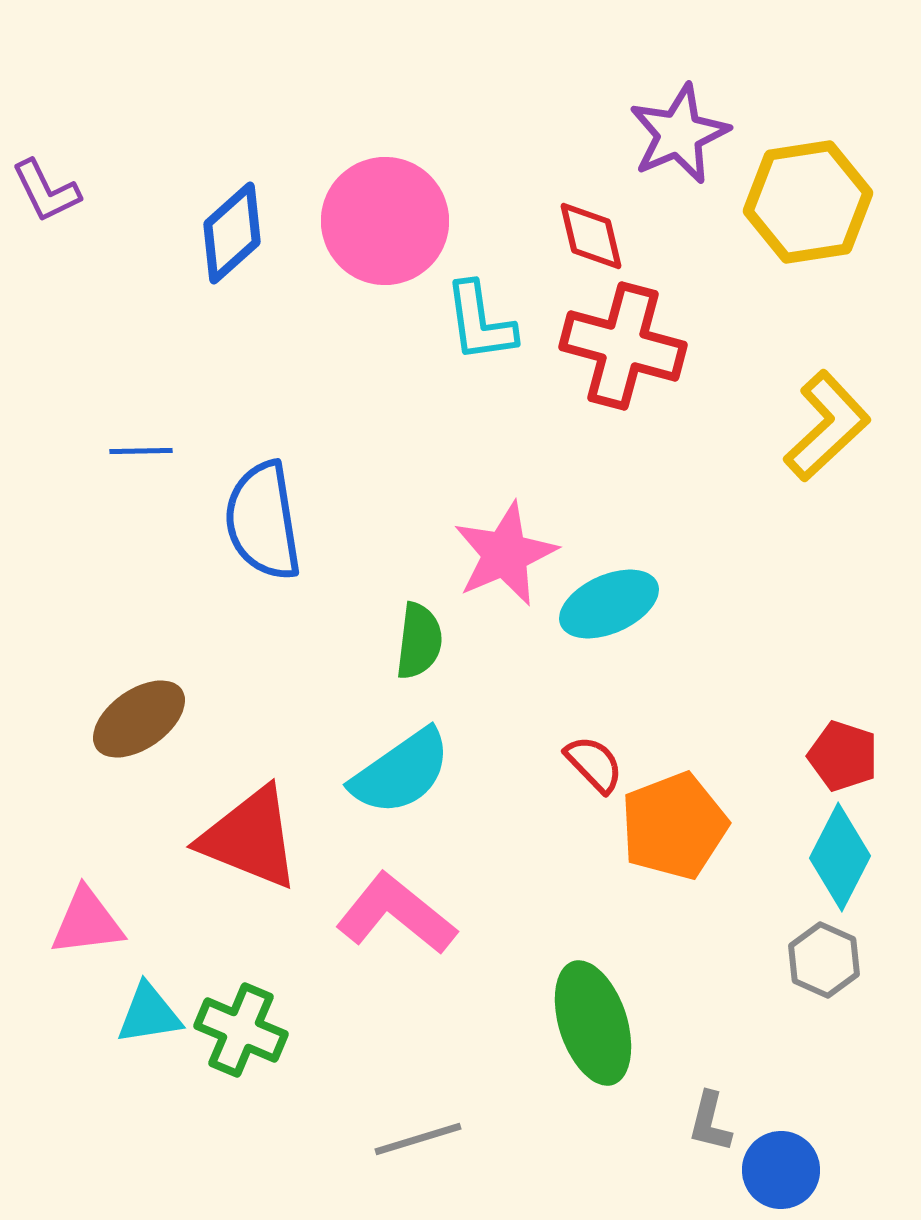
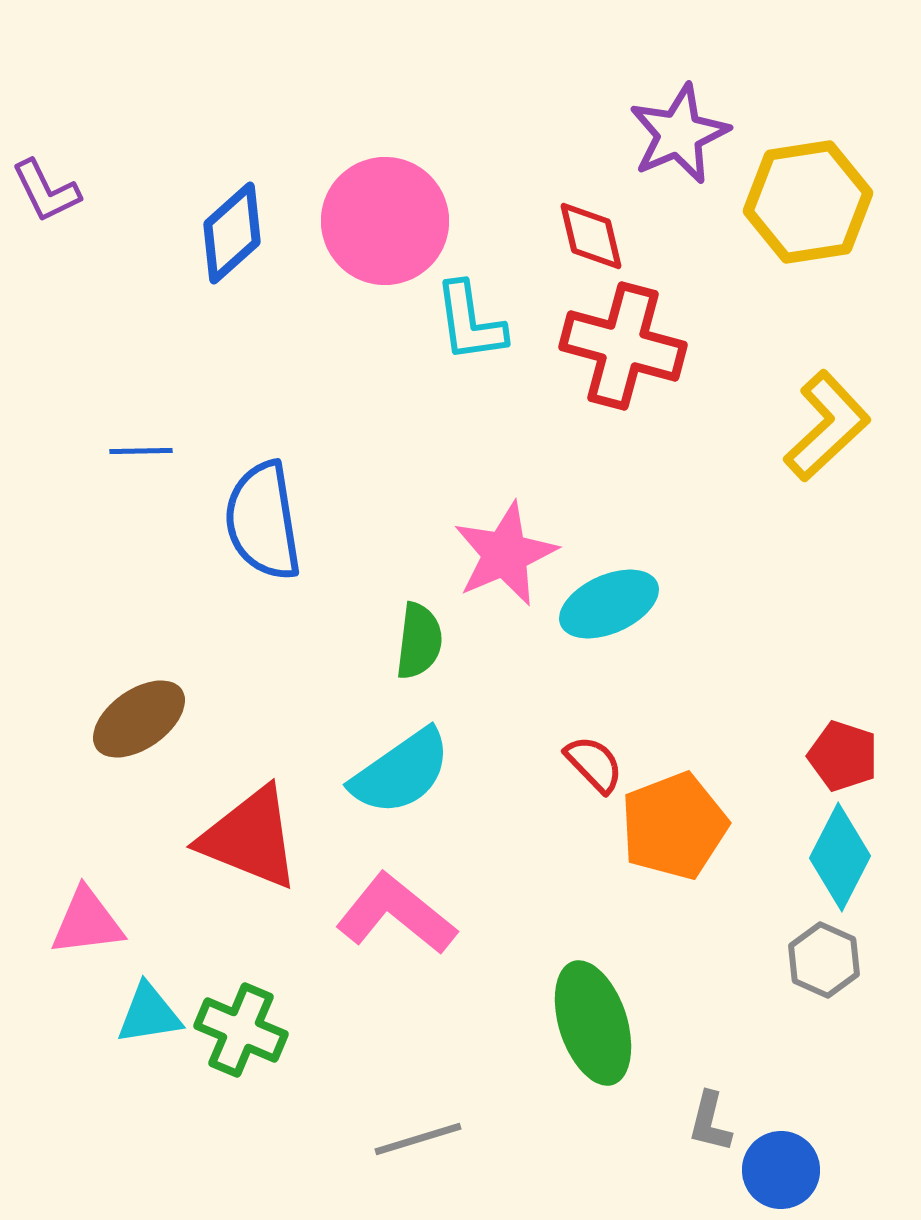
cyan L-shape: moved 10 px left
